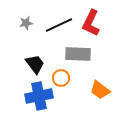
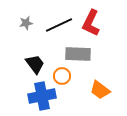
orange circle: moved 1 px right, 2 px up
blue cross: moved 3 px right
